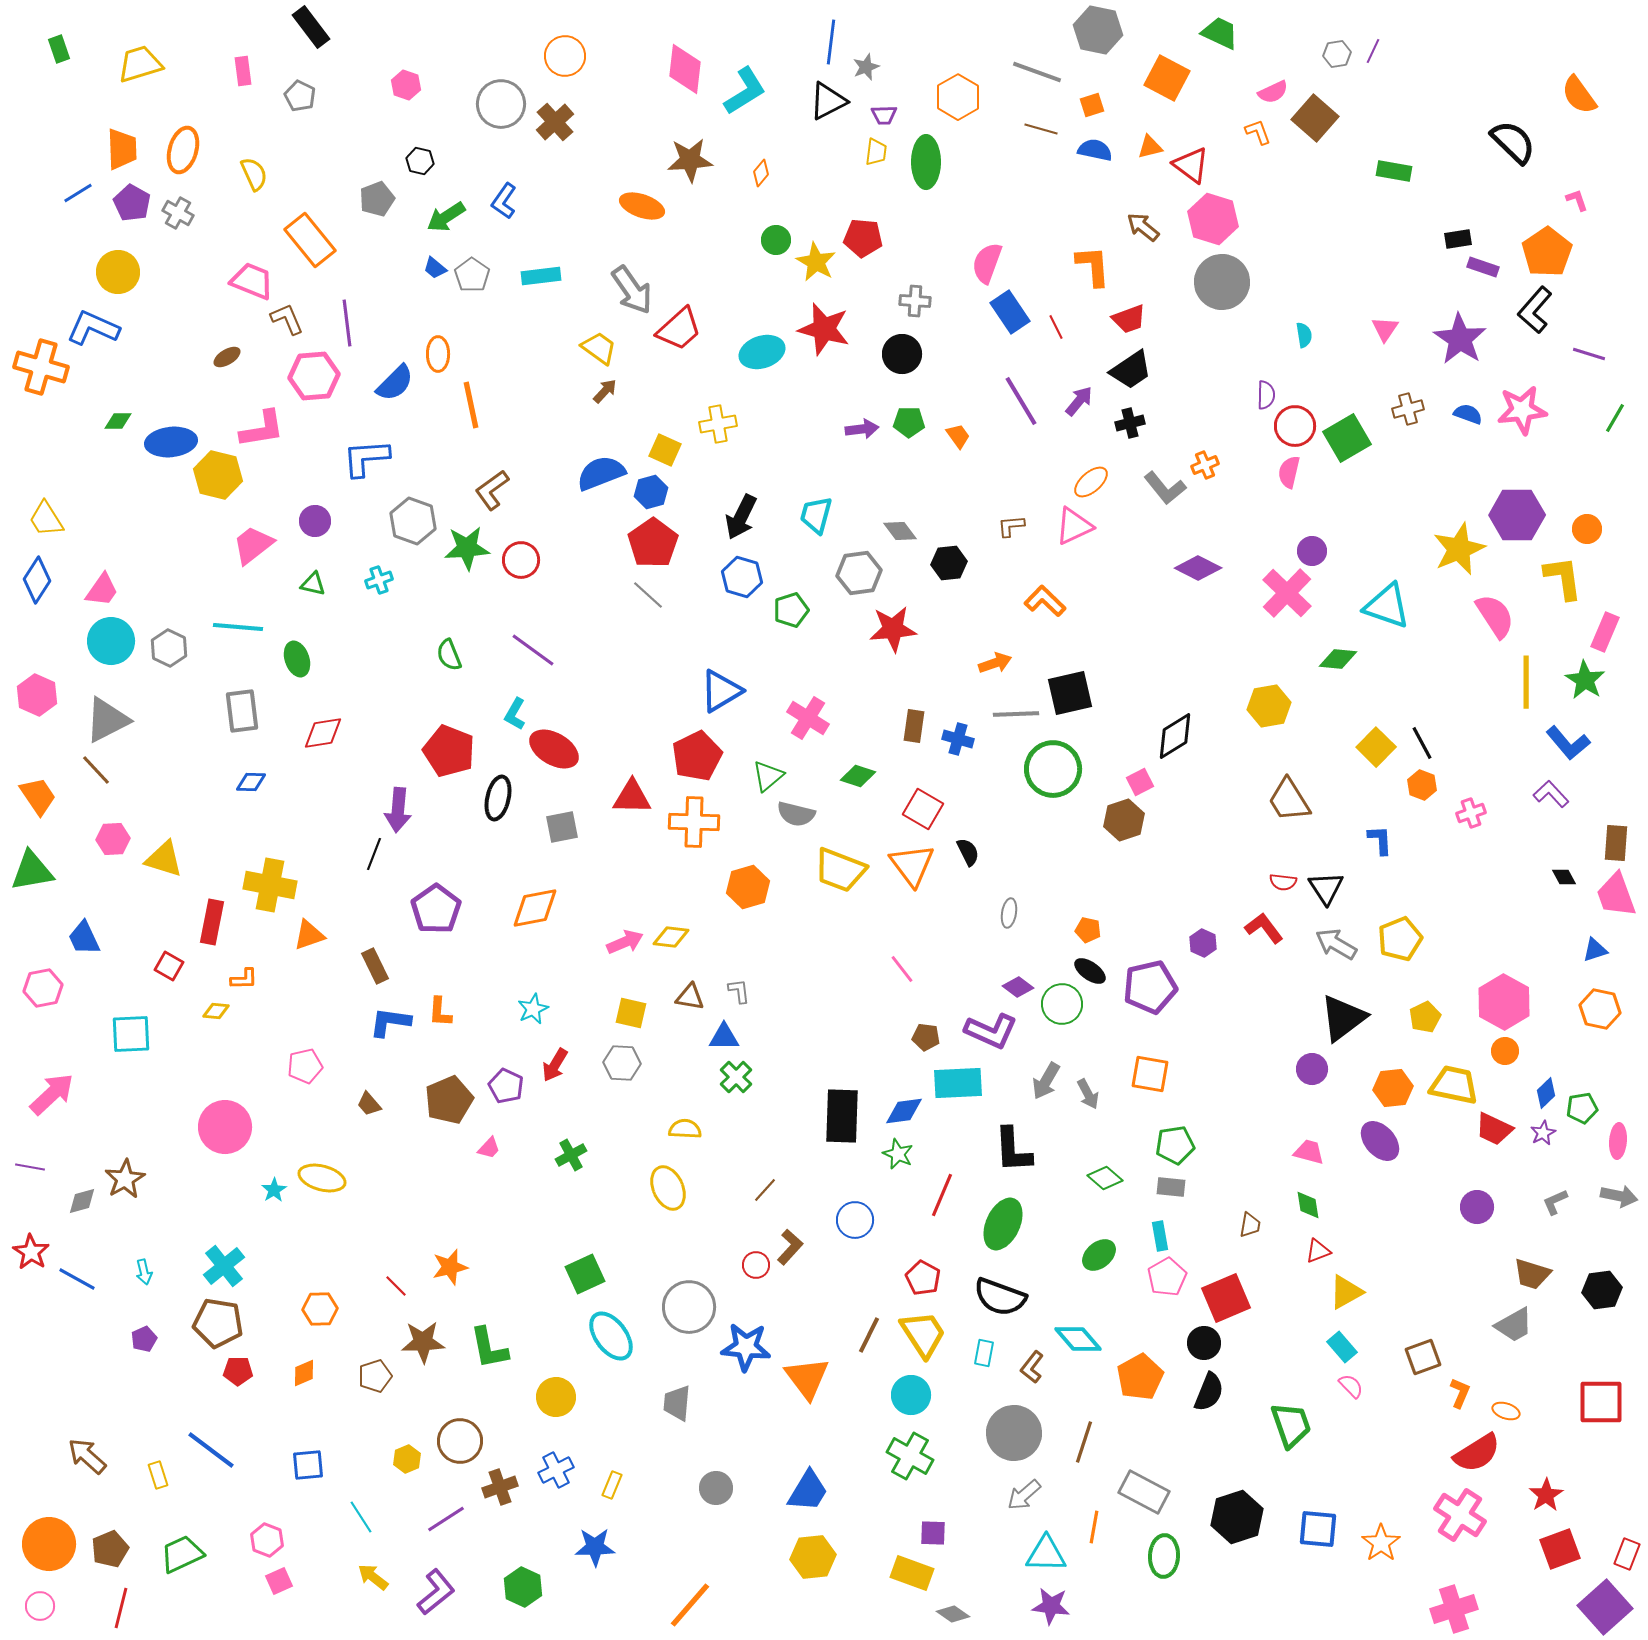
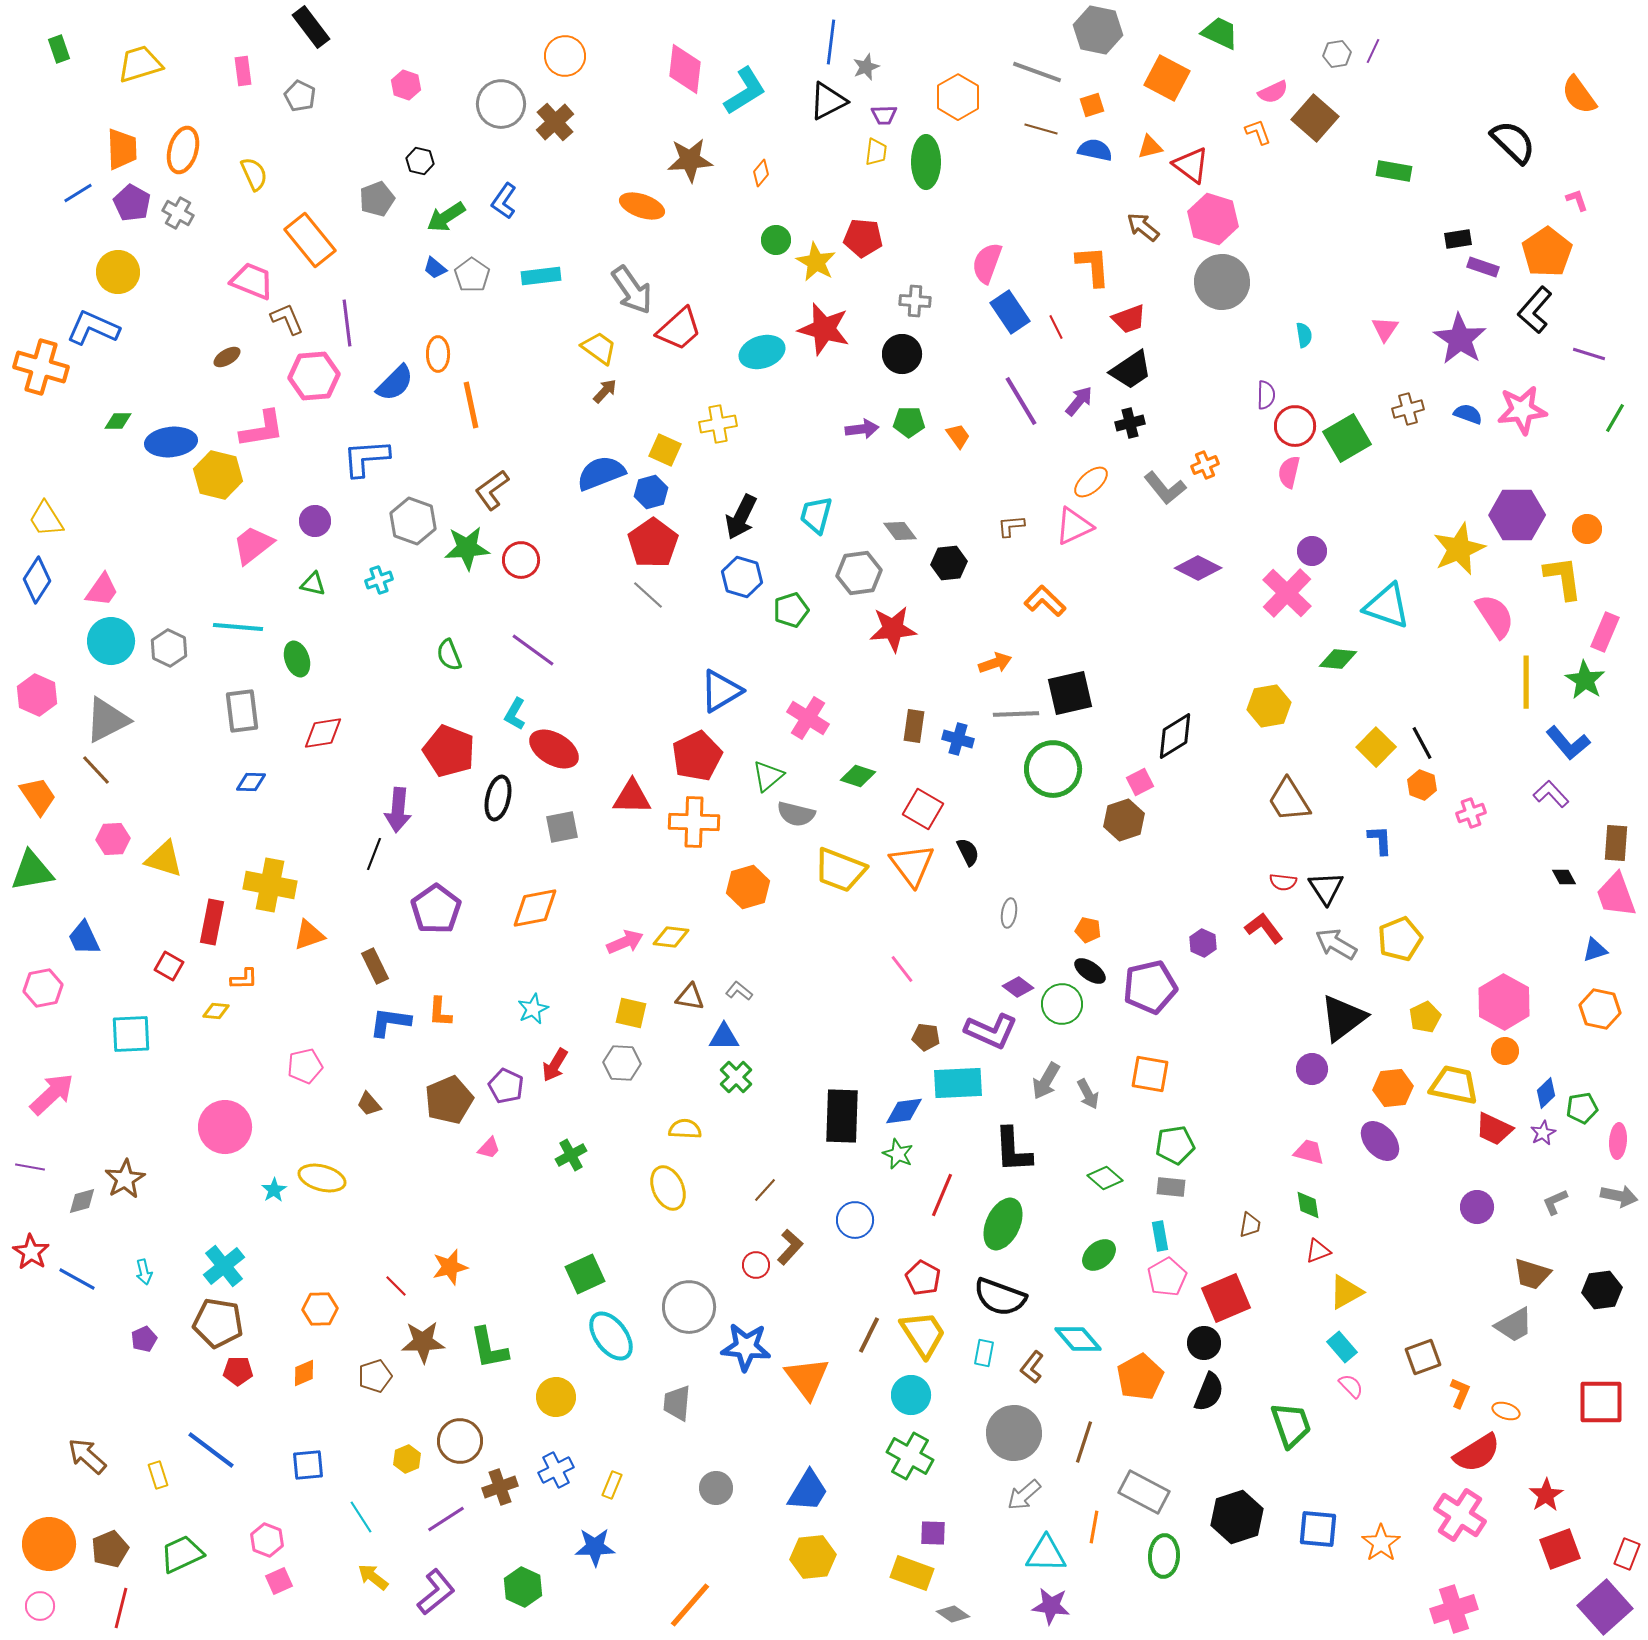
gray L-shape at (739, 991): rotated 44 degrees counterclockwise
